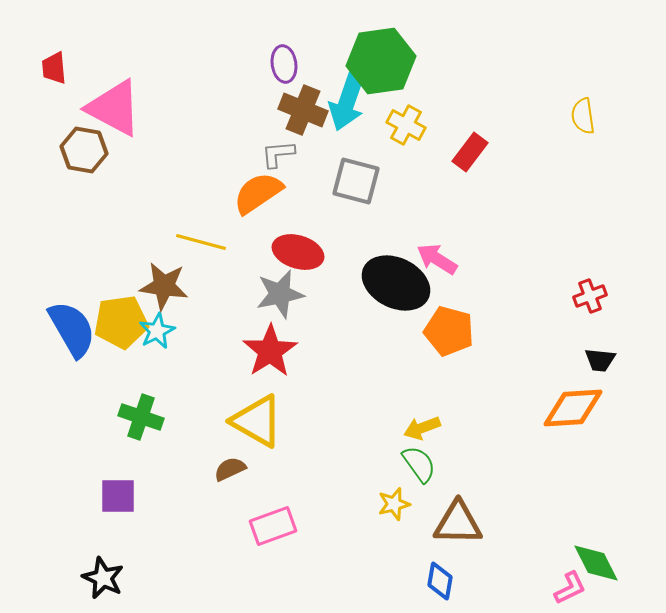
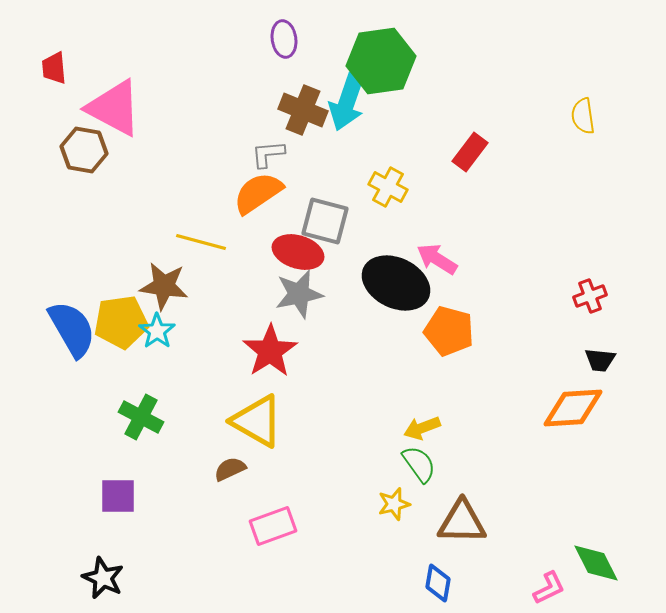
purple ellipse: moved 25 px up
yellow cross: moved 18 px left, 62 px down
gray L-shape: moved 10 px left
gray square: moved 31 px left, 40 px down
gray star: moved 19 px right
cyan star: rotated 9 degrees counterclockwise
green cross: rotated 9 degrees clockwise
brown triangle: moved 4 px right, 1 px up
blue diamond: moved 2 px left, 2 px down
pink L-shape: moved 21 px left
